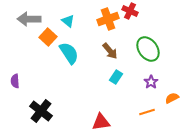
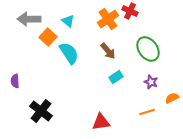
orange cross: rotated 15 degrees counterclockwise
brown arrow: moved 2 px left
cyan rectangle: rotated 24 degrees clockwise
purple star: rotated 16 degrees counterclockwise
